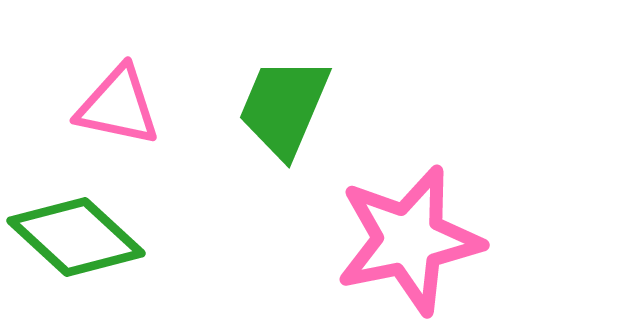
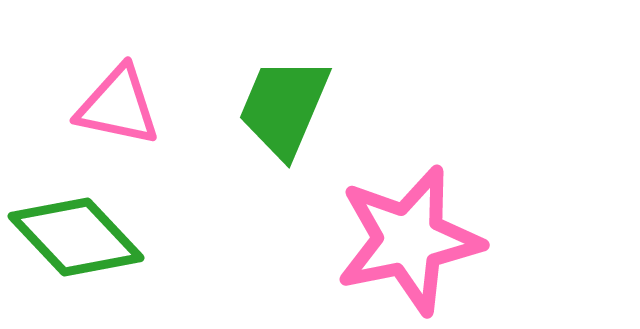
green diamond: rotated 4 degrees clockwise
